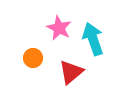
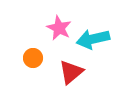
cyan arrow: rotated 84 degrees counterclockwise
